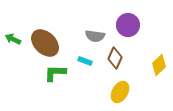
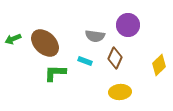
green arrow: rotated 49 degrees counterclockwise
yellow ellipse: rotated 55 degrees clockwise
